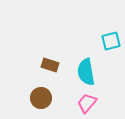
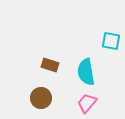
cyan square: rotated 24 degrees clockwise
